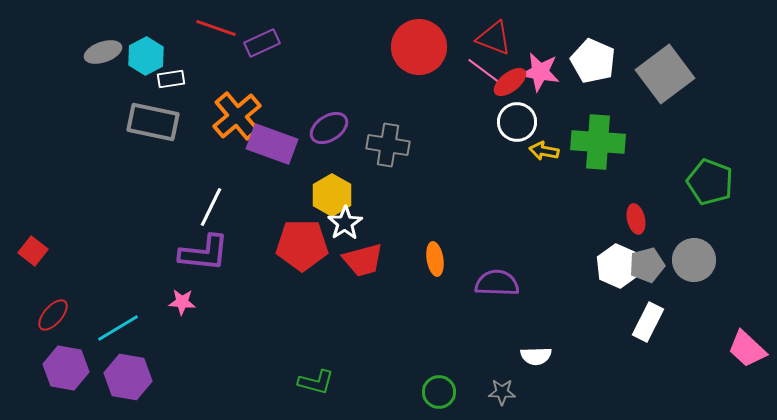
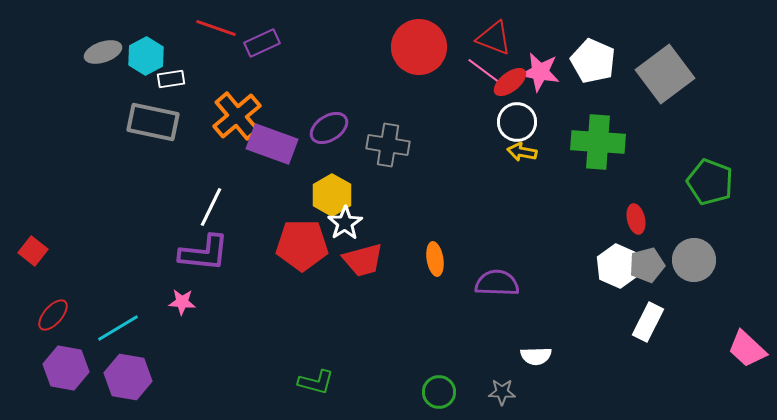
yellow arrow at (544, 151): moved 22 px left, 1 px down
